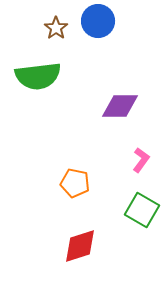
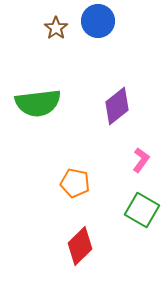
green semicircle: moved 27 px down
purple diamond: moved 3 px left; rotated 39 degrees counterclockwise
red diamond: rotated 27 degrees counterclockwise
